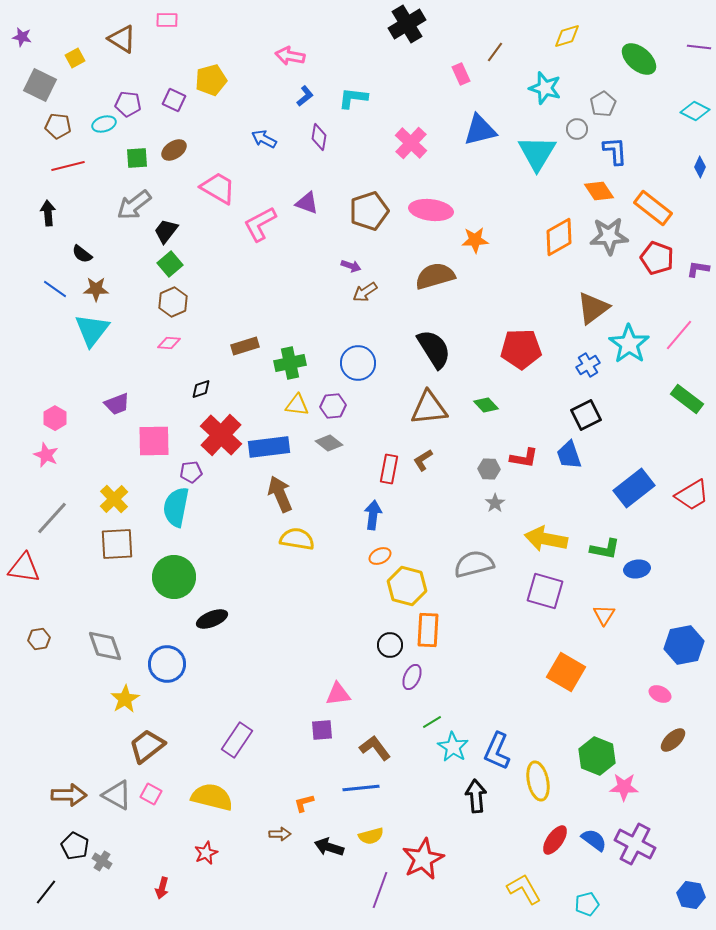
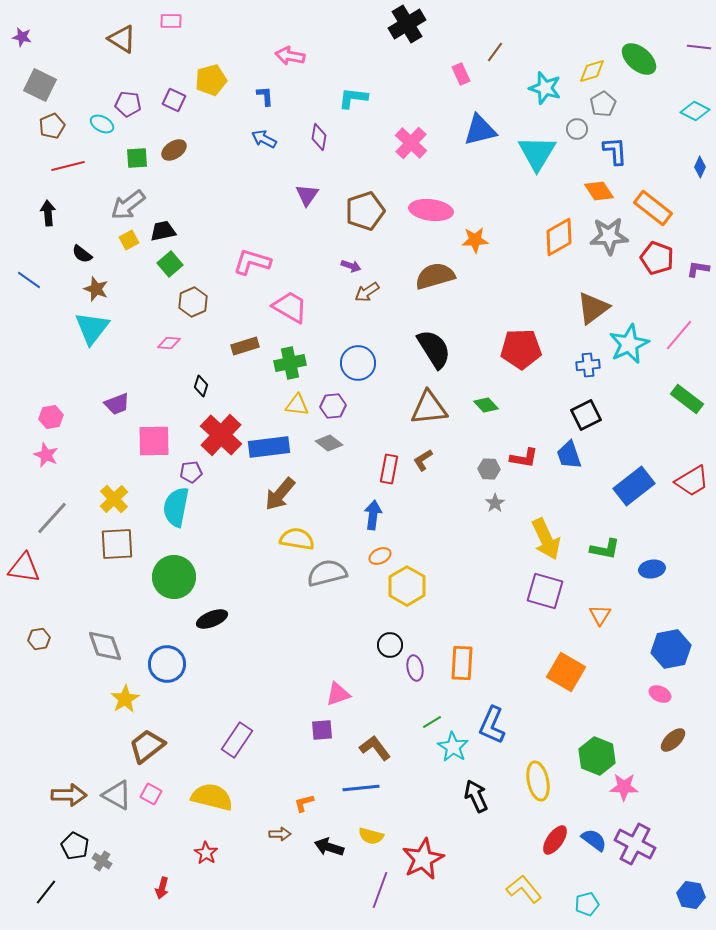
pink rectangle at (167, 20): moved 4 px right, 1 px down
yellow diamond at (567, 36): moved 25 px right, 35 px down
yellow square at (75, 58): moved 54 px right, 182 px down
blue L-shape at (305, 96): moved 40 px left; rotated 55 degrees counterclockwise
cyan ellipse at (104, 124): moved 2 px left; rotated 45 degrees clockwise
brown pentagon at (58, 126): moved 6 px left; rotated 30 degrees counterclockwise
pink trapezoid at (218, 188): moved 72 px right, 119 px down
purple triangle at (307, 203): moved 8 px up; rotated 45 degrees clockwise
gray arrow at (134, 205): moved 6 px left
brown pentagon at (369, 211): moved 4 px left
pink L-shape at (260, 224): moved 8 px left, 38 px down; rotated 45 degrees clockwise
black trapezoid at (166, 231): moved 3 px left; rotated 40 degrees clockwise
blue line at (55, 289): moved 26 px left, 9 px up
brown star at (96, 289): rotated 20 degrees clockwise
brown arrow at (365, 292): moved 2 px right
brown hexagon at (173, 302): moved 20 px right
cyan triangle at (92, 330): moved 2 px up
cyan star at (629, 344): rotated 12 degrees clockwise
blue cross at (588, 365): rotated 25 degrees clockwise
black diamond at (201, 389): moved 3 px up; rotated 55 degrees counterclockwise
pink hexagon at (55, 418): moved 4 px left, 1 px up; rotated 20 degrees clockwise
blue rectangle at (634, 488): moved 2 px up
brown arrow at (280, 494): rotated 117 degrees counterclockwise
red trapezoid at (692, 495): moved 14 px up
yellow arrow at (546, 539): rotated 126 degrees counterclockwise
gray semicircle at (474, 564): moved 147 px left, 9 px down
blue ellipse at (637, 569): moved 15 px right
yellow hexagon at (407, 586): rotated 15 degrees clockwise
orange triangle at (604, 615): moved 4 px left
orange rectangle at (428, 630): moved 34 px right, 33 px down
blue hexagon at (684, 645): moved 13 px left, 4 px down
purple ellipse at (412, 677): moved 3 px right, 9 px up; rotated 35 degrees counterclockwise
pink triangle at (338, 694): rotated 12 degrees counterclockwise
blue L-shape at (497, 751): moved 5 px left, 26 px up
black arrow at (476, 796): rotated 20 degrees counterclockwise
yellow semicircle at (371, 836): rotated 30 degrees clockwise
red star at (206, 853): rotated 15 degrees counterclockwise
yellow L-shape at (524, 889): rotated 9 degrees counterclockwise
